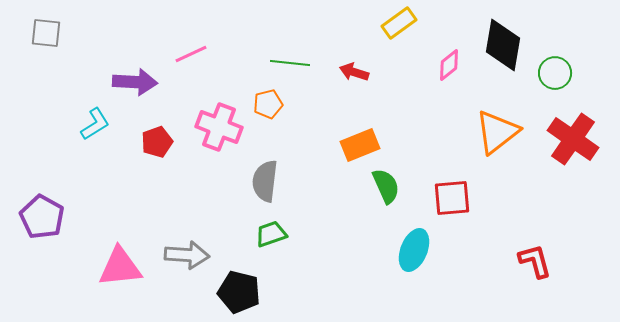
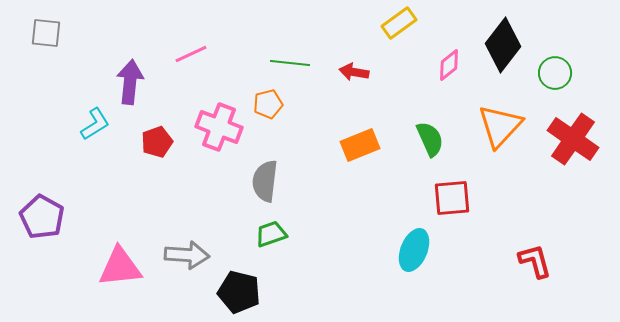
black diamond: rotated 28 degrees clockwise
red arrow: rotated 8 degrees counterclockwise
purple arrow: moved 5 px left; rotated 87 degrees counterclockwise
orange triangle: moved 3 px right, 6 px up; rotated 9 degrees counterclockwise
green semicircle: moved 44 px right, 47 px up
